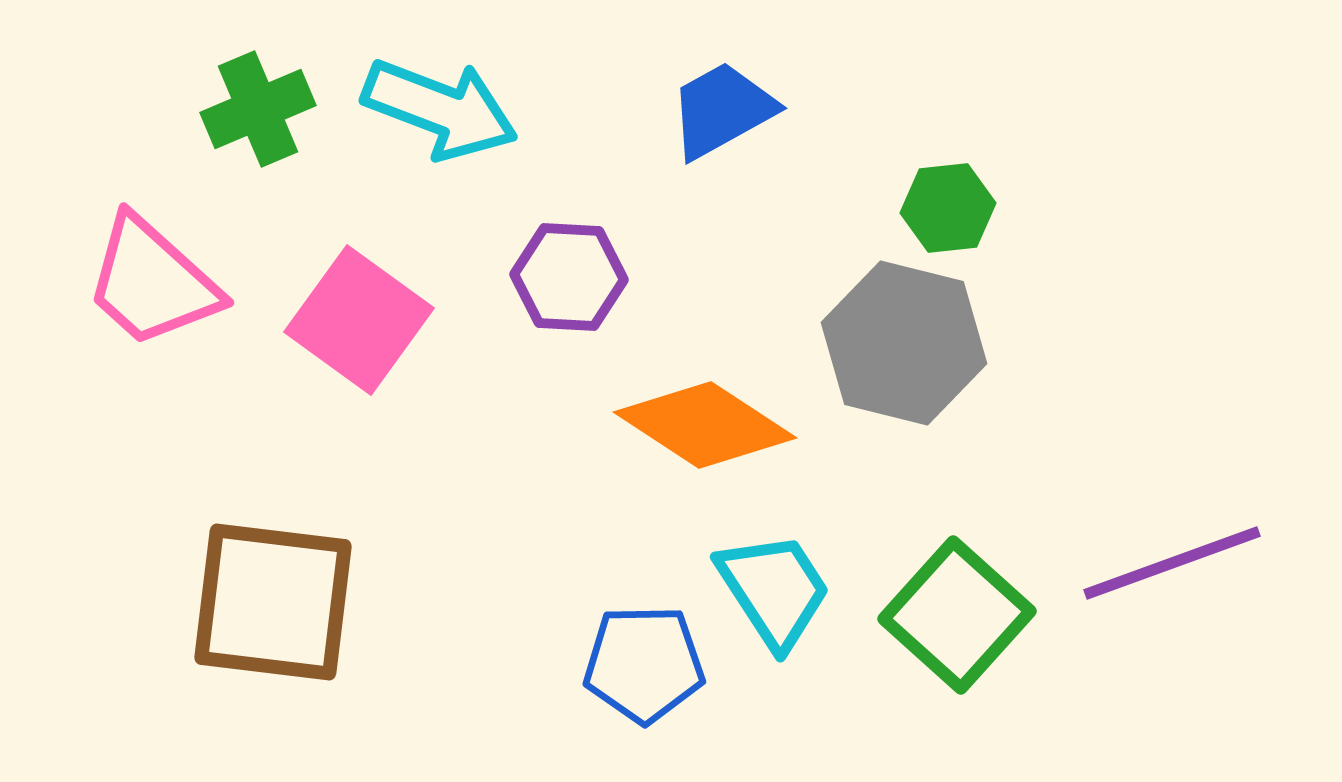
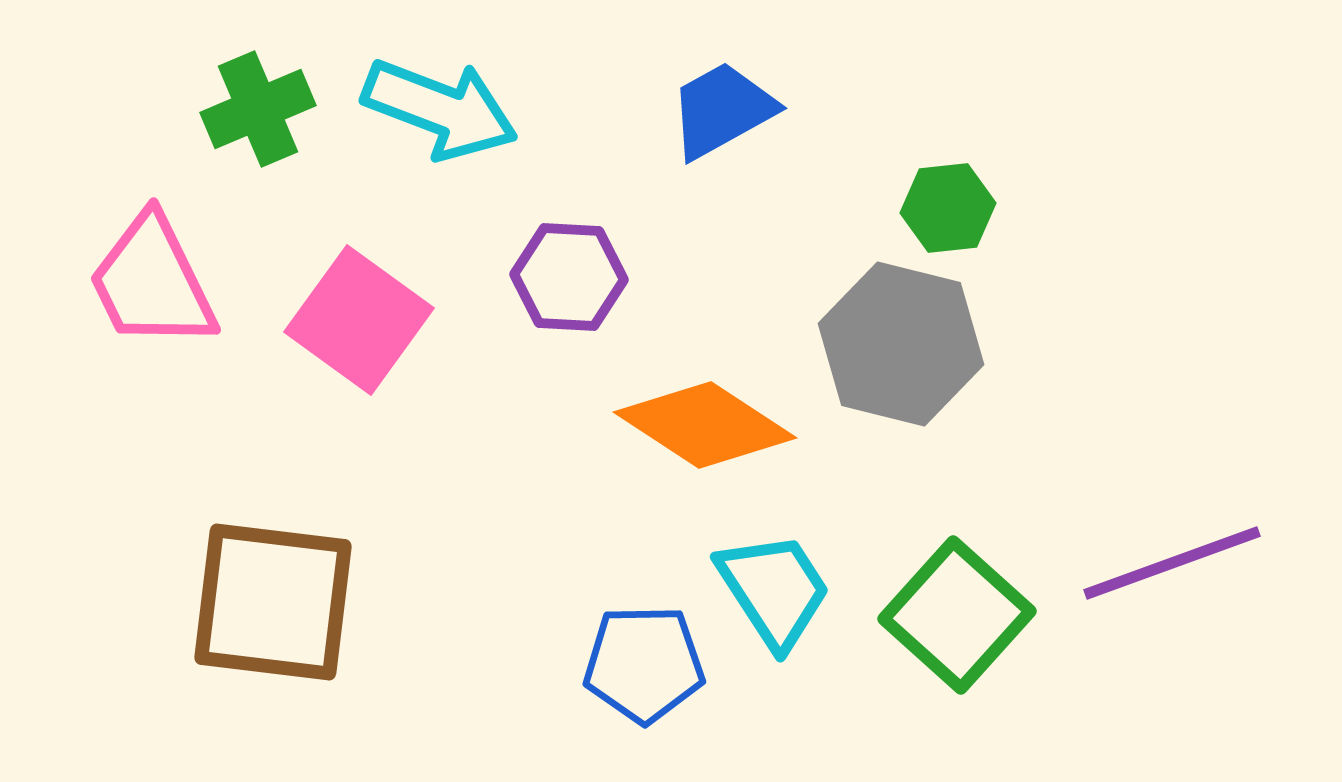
pink trapezoid: rotated 22 degrees clockwise
gray hexagon: moved 3 px left, 1 px down
